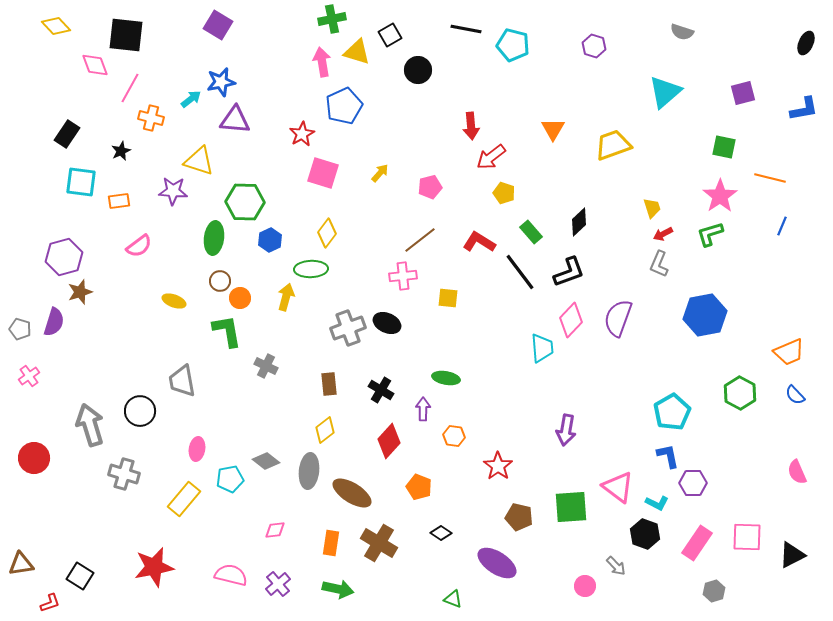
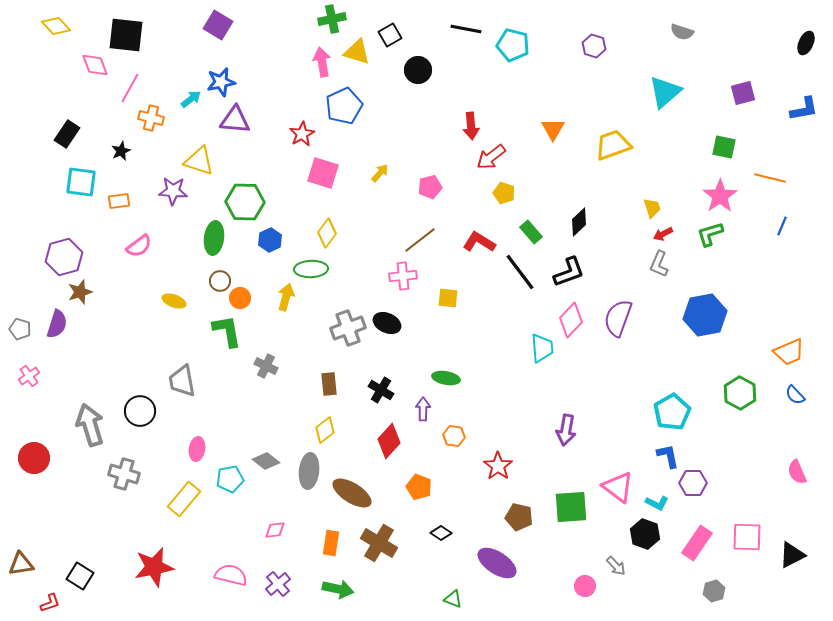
purple semicircle at (54, 322): moved 3 px right, 2 px down
